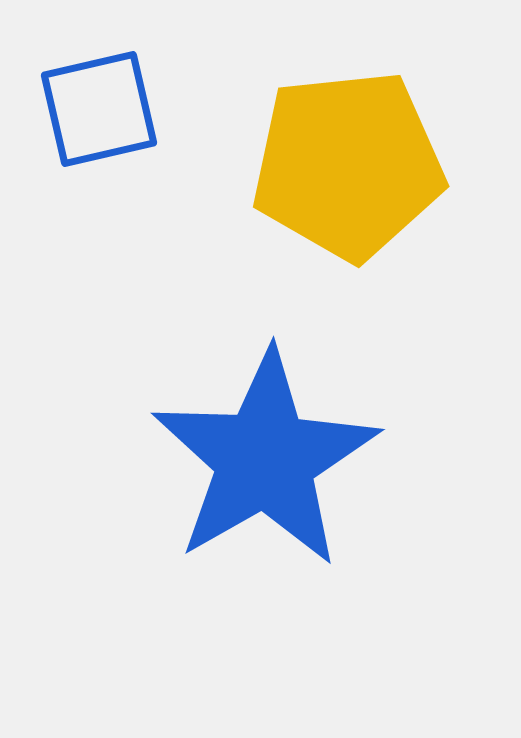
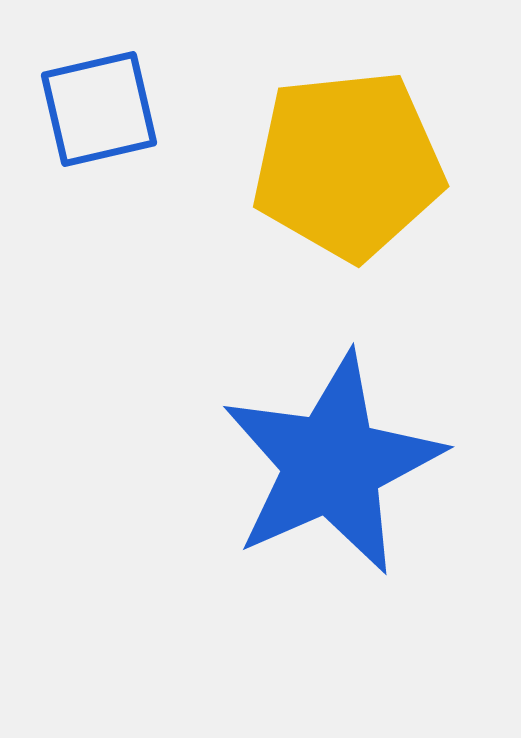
blue star: moved 67 px right, 5 px down; rotated 6 degrees clockwise
